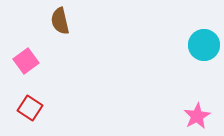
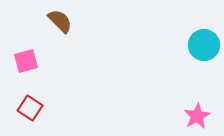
brown semicircle: rotated 148 degrees clockwise
pink square: rotated 20 degrees clockwise
